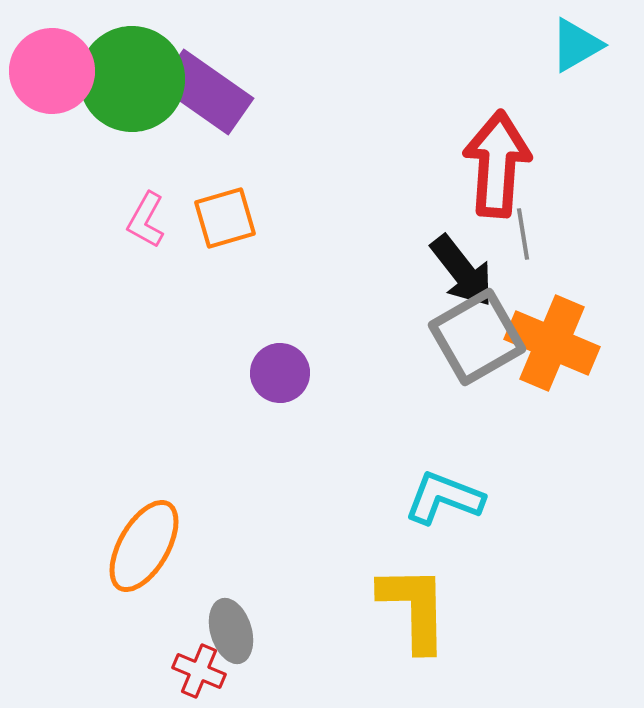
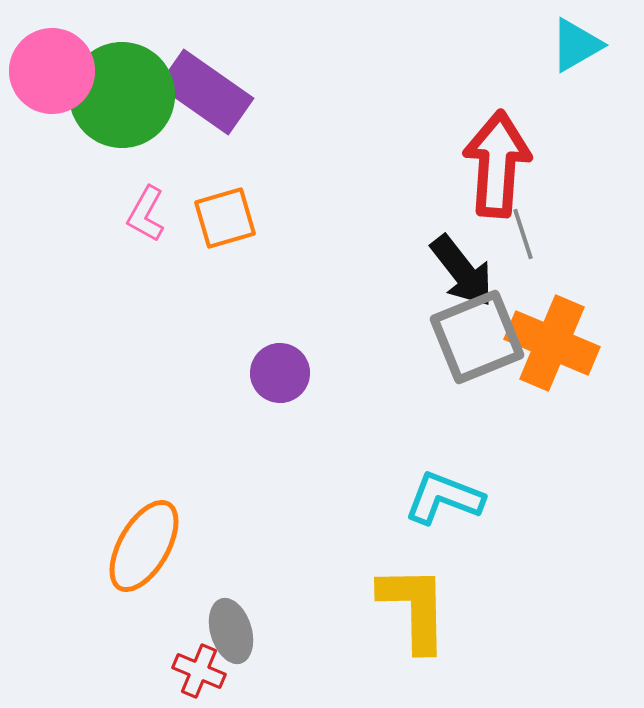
green circle: moved 10 px left, 16 px down
pink L-shape: moved 6 px up
gray line: rotated 9 degrees counterclockwise
gray square: rotated 8 degrees clockwise
